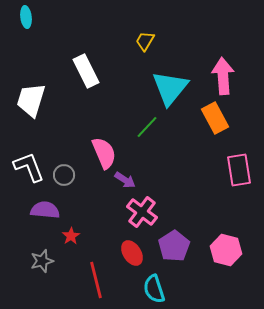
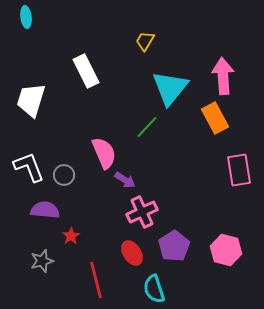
pink cross: rotated 28 degrees clockwise
